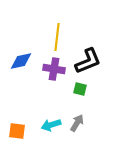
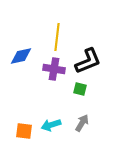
blue diamond: moved 5 px up
gray arrow: moved 5 px right
orange square: moved 7 px right
